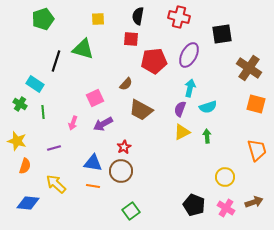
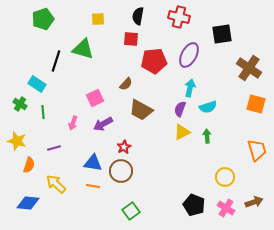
cyan rectangle: moved 2 px right
orange semicircle: moved 4 px right, 1 px up
